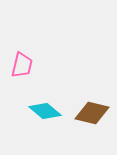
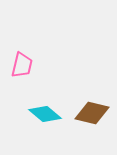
cyan diamond: moved 3 px down
